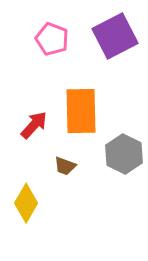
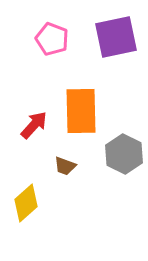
purple square: moved 1 px right, 1 px down; rotated 15 degrees clockwise
yellow diamond: rotated 18 degrees clockwise
